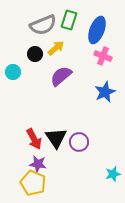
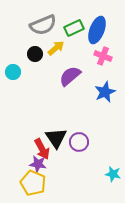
green rectangle: moved 5 px right, 8 px down; rotated 48 degrees clockwise
purple semicircle: moved 9 px right
red arrow: moved 8 px right, 10 px down
cyan star: rotated 28 degrees clockwise
